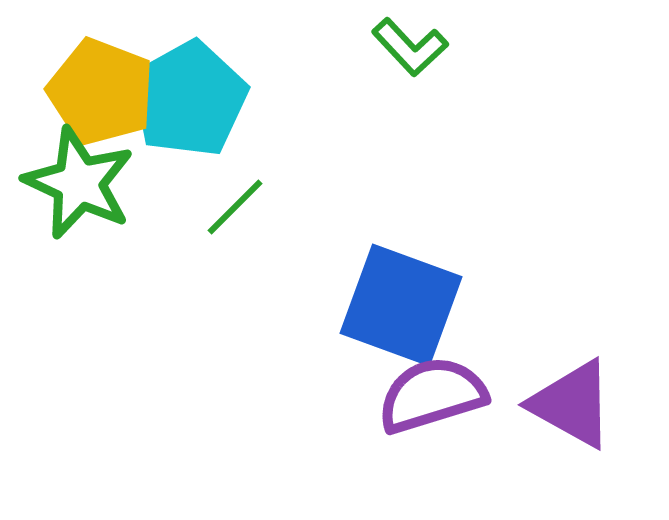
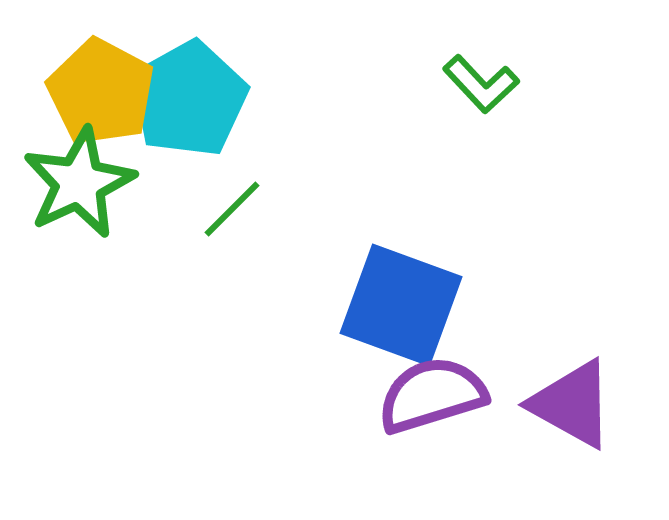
green L-shape: moved 71 px right, 37 px down
yellow pentagon: rotated 7 degrees clockwise
green star: rotated 22 degrees clockwise
green line: moved 3 px left, 2 px down
